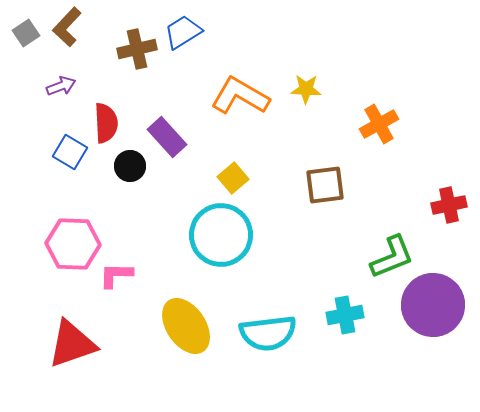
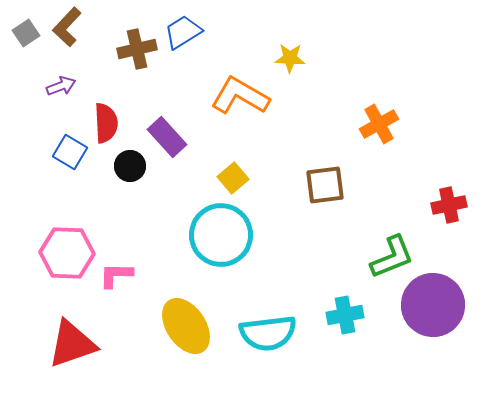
yellow star: moved 16 px left, 31 px up
pink hexagon: moved 6 px left, 9 px down
